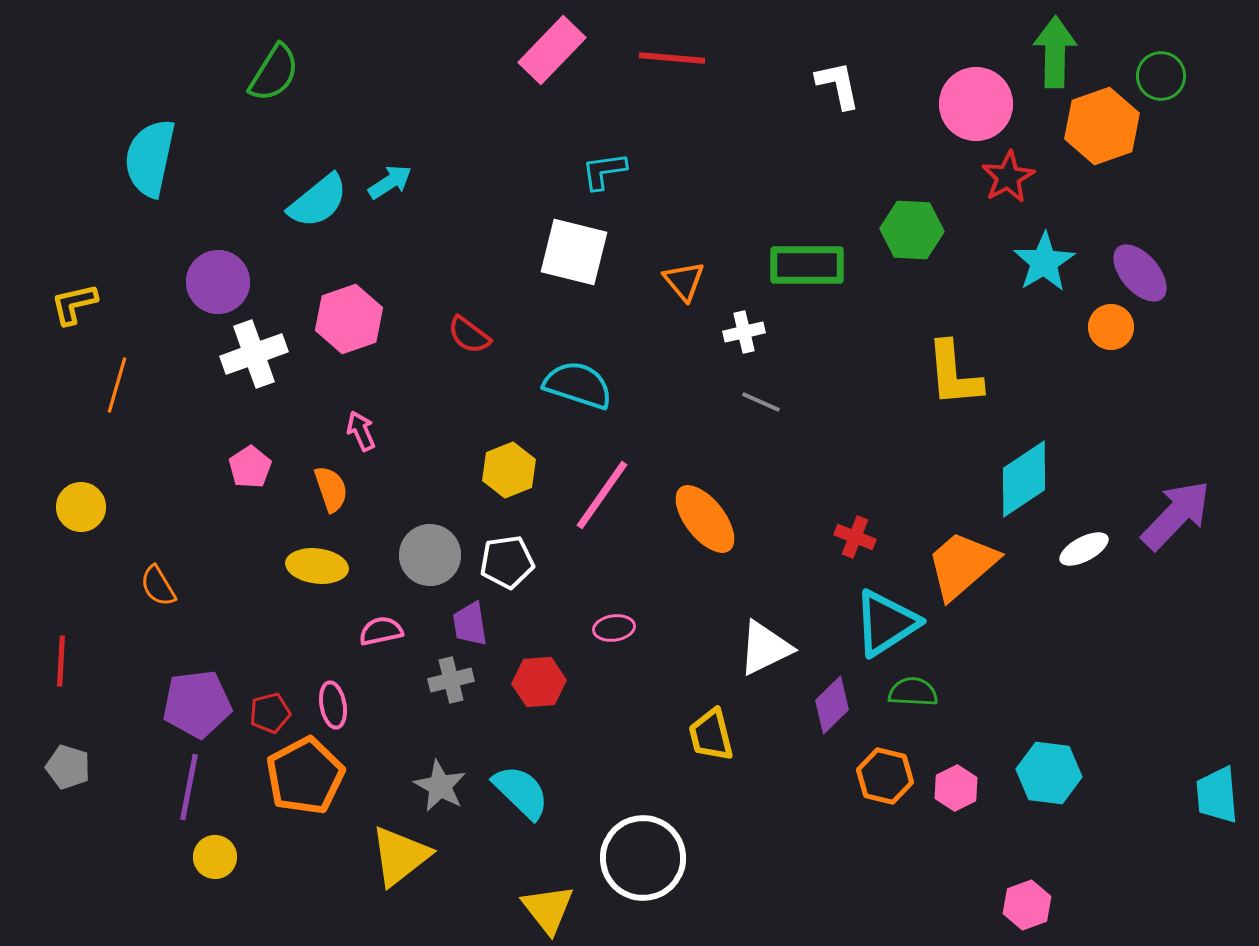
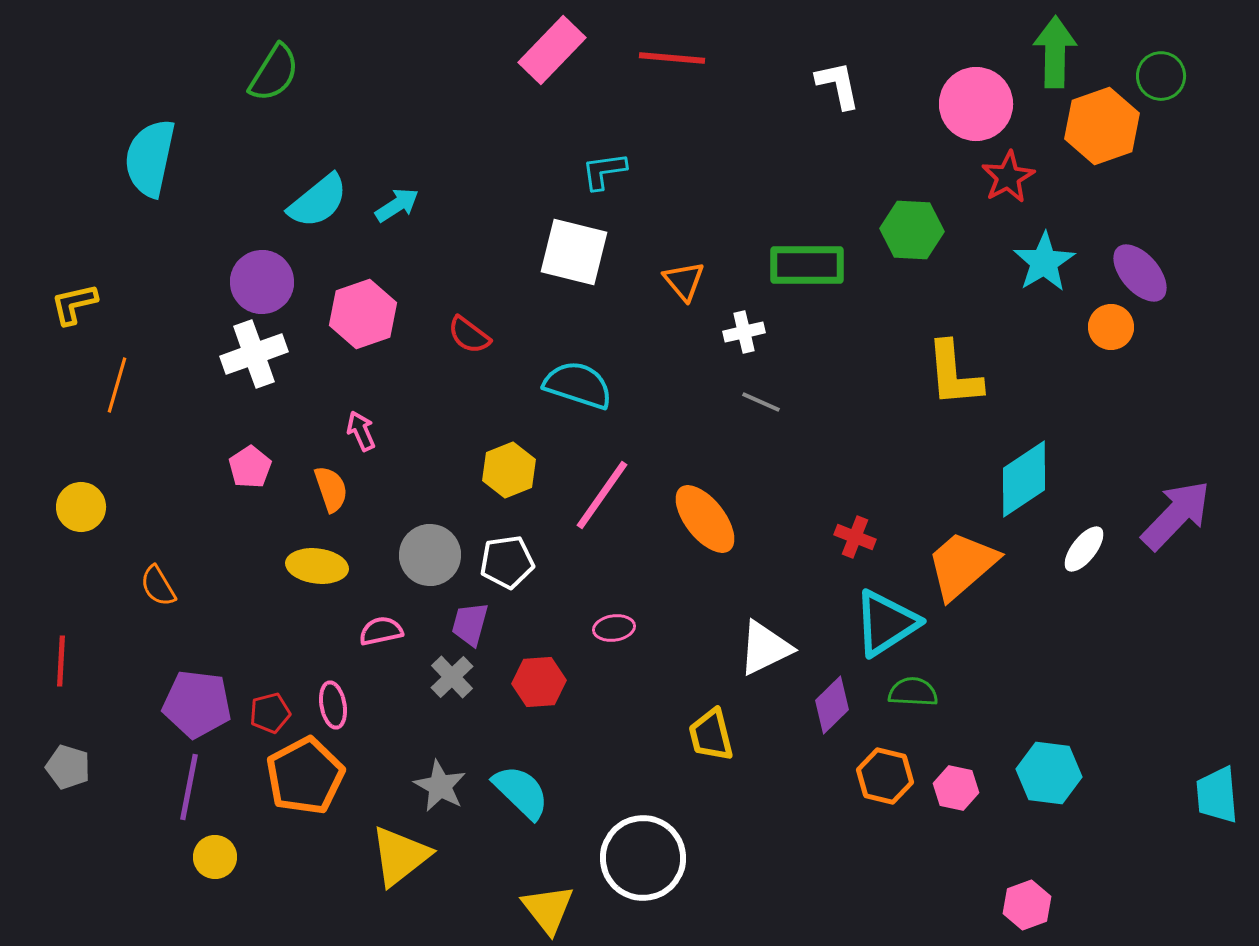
cyan arrow at (390, 182): moved 7 px right, 23 px down
purple circle at (218, 282): moved 44 px right
pink hexagon at (349, 319): moved 14 px right, 5 px up
white ellipse at (1084, 549): rotated 24 degrees counterclockwise
purple trapezoid at (470, 624): rotated 24 degrees clockwise
gray cross at (451, 680): moved 1 px right, 3 px up; rotated 30 degrees counterclockwise
purple pentagon at (197, 704): rotated 14 degrees clockwise
pink hexagon at (956, 788): rotated 21 degrees counterclockwise
